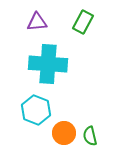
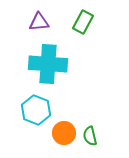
purple triangle: moved 2 px right
